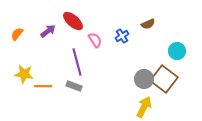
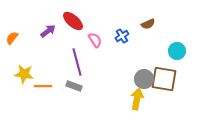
orange semicircle: moved 5 px left, 4 px down
brown square: rotated 28 degrees counterclockwise
yellow arrow: moved 7 px left, 8 px up; rotated 15 degrees counterclockwise
